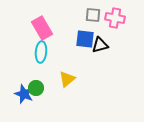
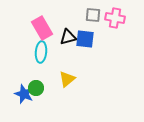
black triangle: moved 32 px left, 8 px up
